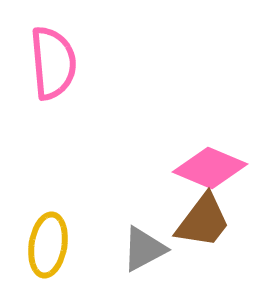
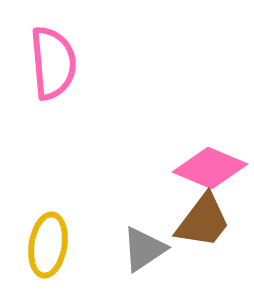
gray triangle: rotated 6 degrees counterclockwise
